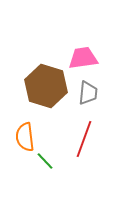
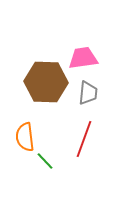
brown hexagon: moved 4 px up; rotated 15 degrees counterclockwise
